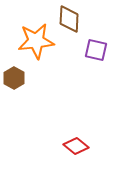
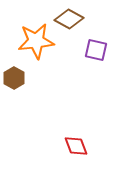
brown diamond: rotated 64 degrees counterclockwise
red diamond: rotated 30 degrees clockwise
